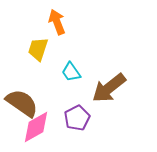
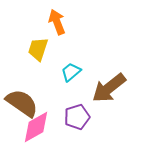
cyan trapezoid: rotated 85 degrees clockwise
purple pentagon: moved 1 px up; rotated 10 degrees clockwise
